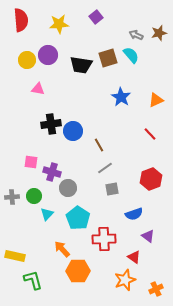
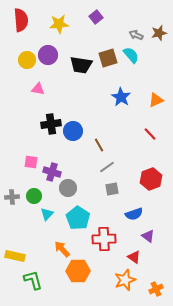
gray line: moved 2 px right, 1 px up
